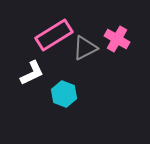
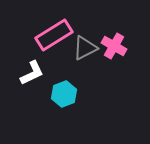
pink cross: moved 3 px left, 7 px down
cyan hexagon: rotated 20 degrees clockwise
